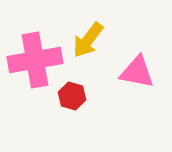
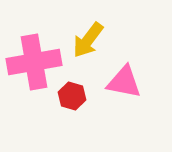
pink cross: moved 1 px left, 2 px down
pink triangle: moved 13 px left, 10 px down
